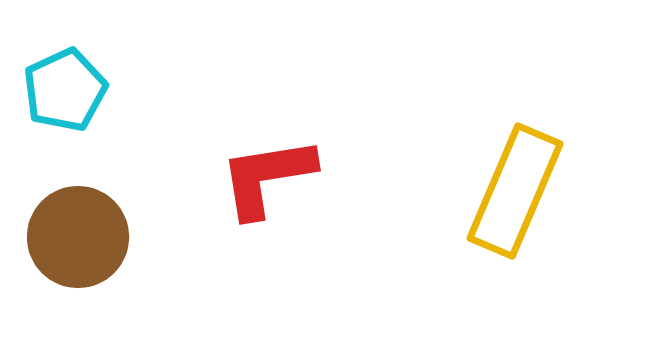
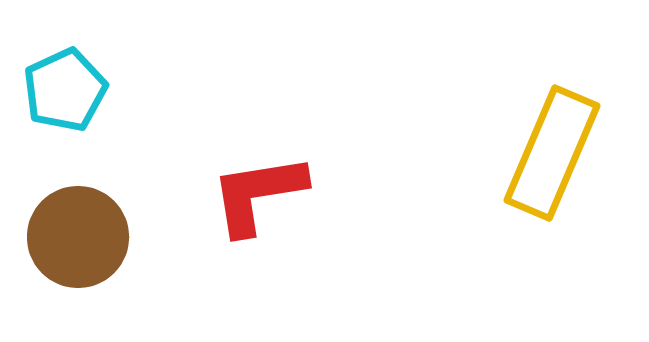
red L-shape: moved 9 px left, 17 px down
yellow rectangle: moved 37 px right, 38 px up
